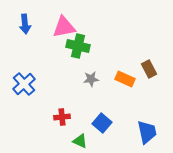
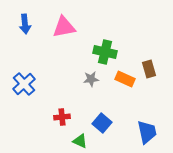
green cross: moved 27 px right, 6 px down
brown rectangle: rotated 12 degrees clockwise
